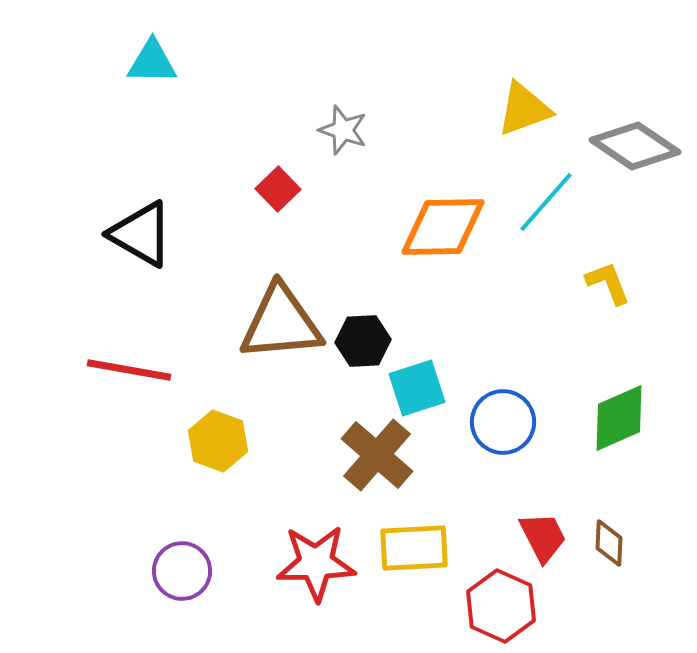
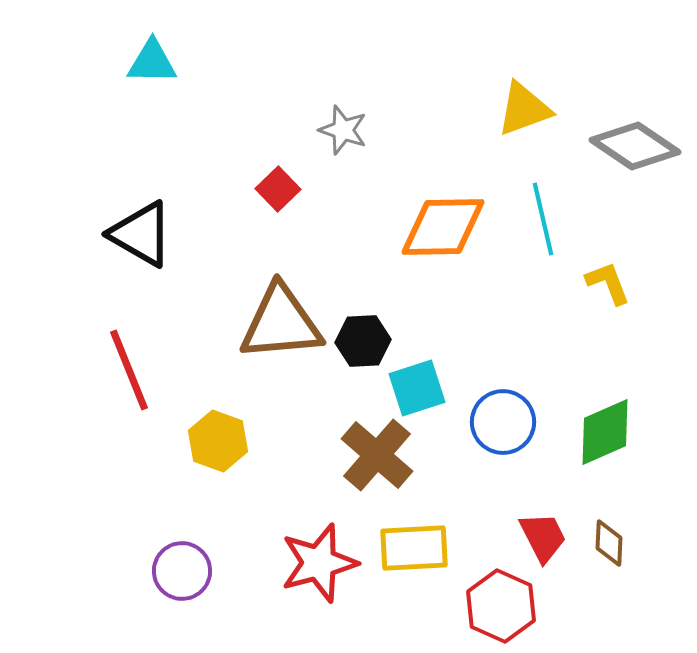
cyan line: moved 3 px left, 17 px down; rotated 54 degrees counterclockwise
red line: rotated 58 degrees clockwise
green diamond: moved 14 px left, 14 px down
red star: moved 3 px right; rotated 14 degrees counterclockwise
